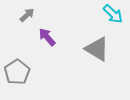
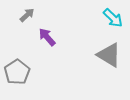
cyan arrow: moved 4 px down
gray triangle: moved 12 px right, 6 px down
